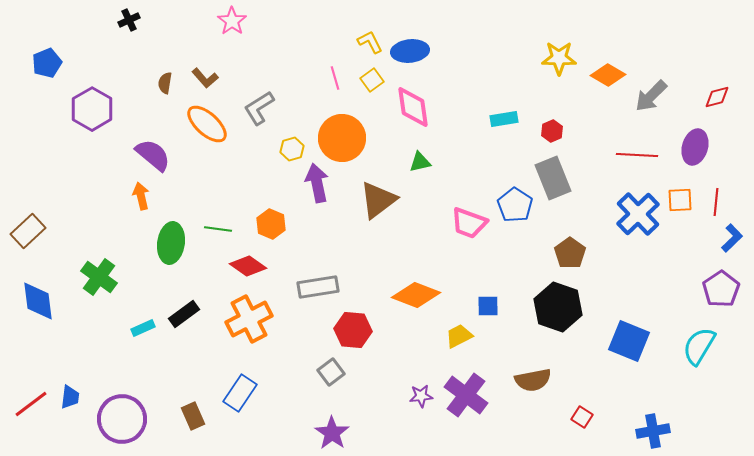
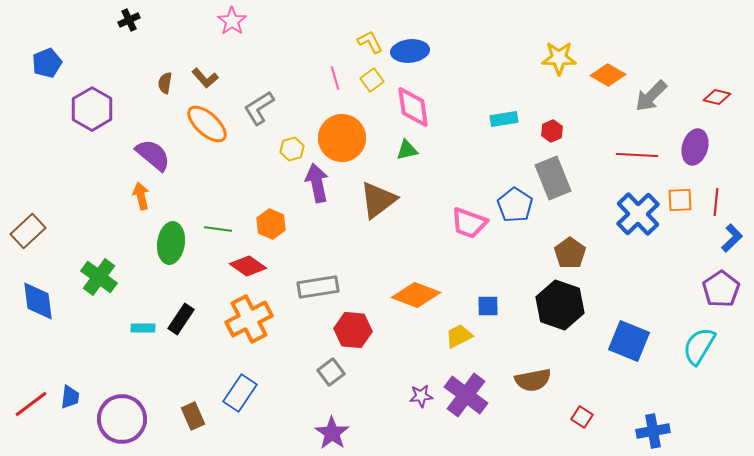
red diamond at (717, 97): rotated 28 degrees clockwise
green triangle at (420, 162): moved 13 px left, 12 px up
black hexagon at (558, 307): moved 2 px right, 2 px up
black rectangle at (184, 314): moved 3 px left, 5 px down; rotated 20 degrees counterclockwise
cyan rectangle at (143, 328): rotated 25 degrees clockwise
